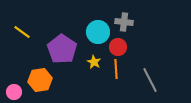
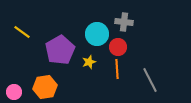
cyan circle: moved 1 px left, 2 px down
purple pentagon: moved 2 px left, 1 px down; rotated 8 degrees clockwise
yellow star: moved 5 px left; rotated 24 degrees clockwise
orange line: moved 1 px right
orange hexagon: moved 5 px right, 7 px down
